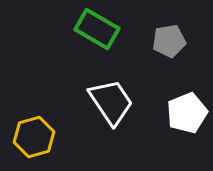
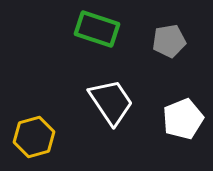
green rectangle: rotated 12 degrees counterclockwise
white pentagon: moved 4 px left, 6 px down
